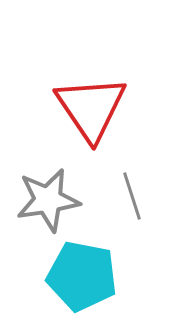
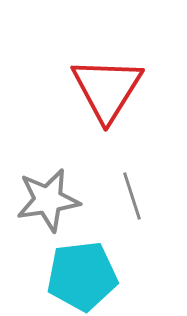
red triangle: moved 16 px right, 19 px up; rotated 6 degrees clockwise
cyan pentagon: rotated 18 degrees counterclockwise
